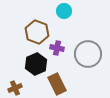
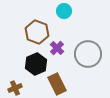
purple cross: rotated 32 degrees clockwise
